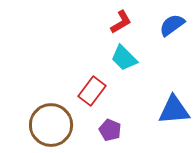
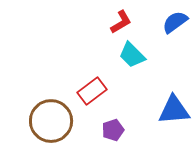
blue semicircle: moved 3 px right, 3 px up
cyan trapezoid: moved 8 px right, 3 px up
red rectangle: rotated 16 degrees clockwise
brown circle: moved 4 px up
purple pentagon: moved 3 px right; rotated 30 degrees clockwise
